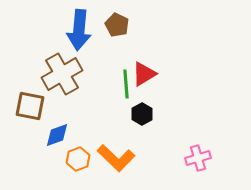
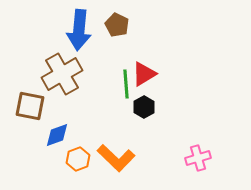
black hexagon: moved 2 px right, 7 px up
